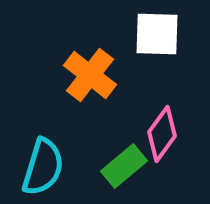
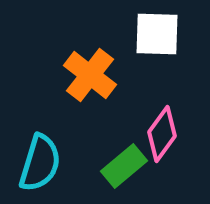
cyan semicircle: moved 3 px left, 4 px up
